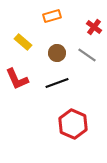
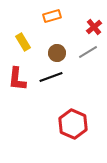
red cross: rotated 14 degrees clockwise
yellow rectangle: rotated 18 degrees clockwise
gray line: moved 1 px right, 3 px up; rotated 66 degrees counterclockwise
red L-shape: rotated 30 degrees clockwise
black line: moved 6 px left, 6 px up
